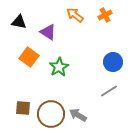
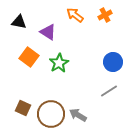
green star: moved 4 px up
brown square: rotated 21 degrees clockwise
